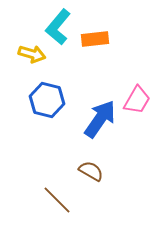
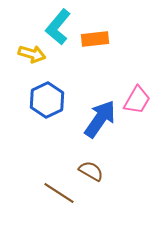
blue hexagon: rotated 20 degrees clockwise
brown line: moved 2 px right, 7 px up; rotated 12 degrees counterclockwise
